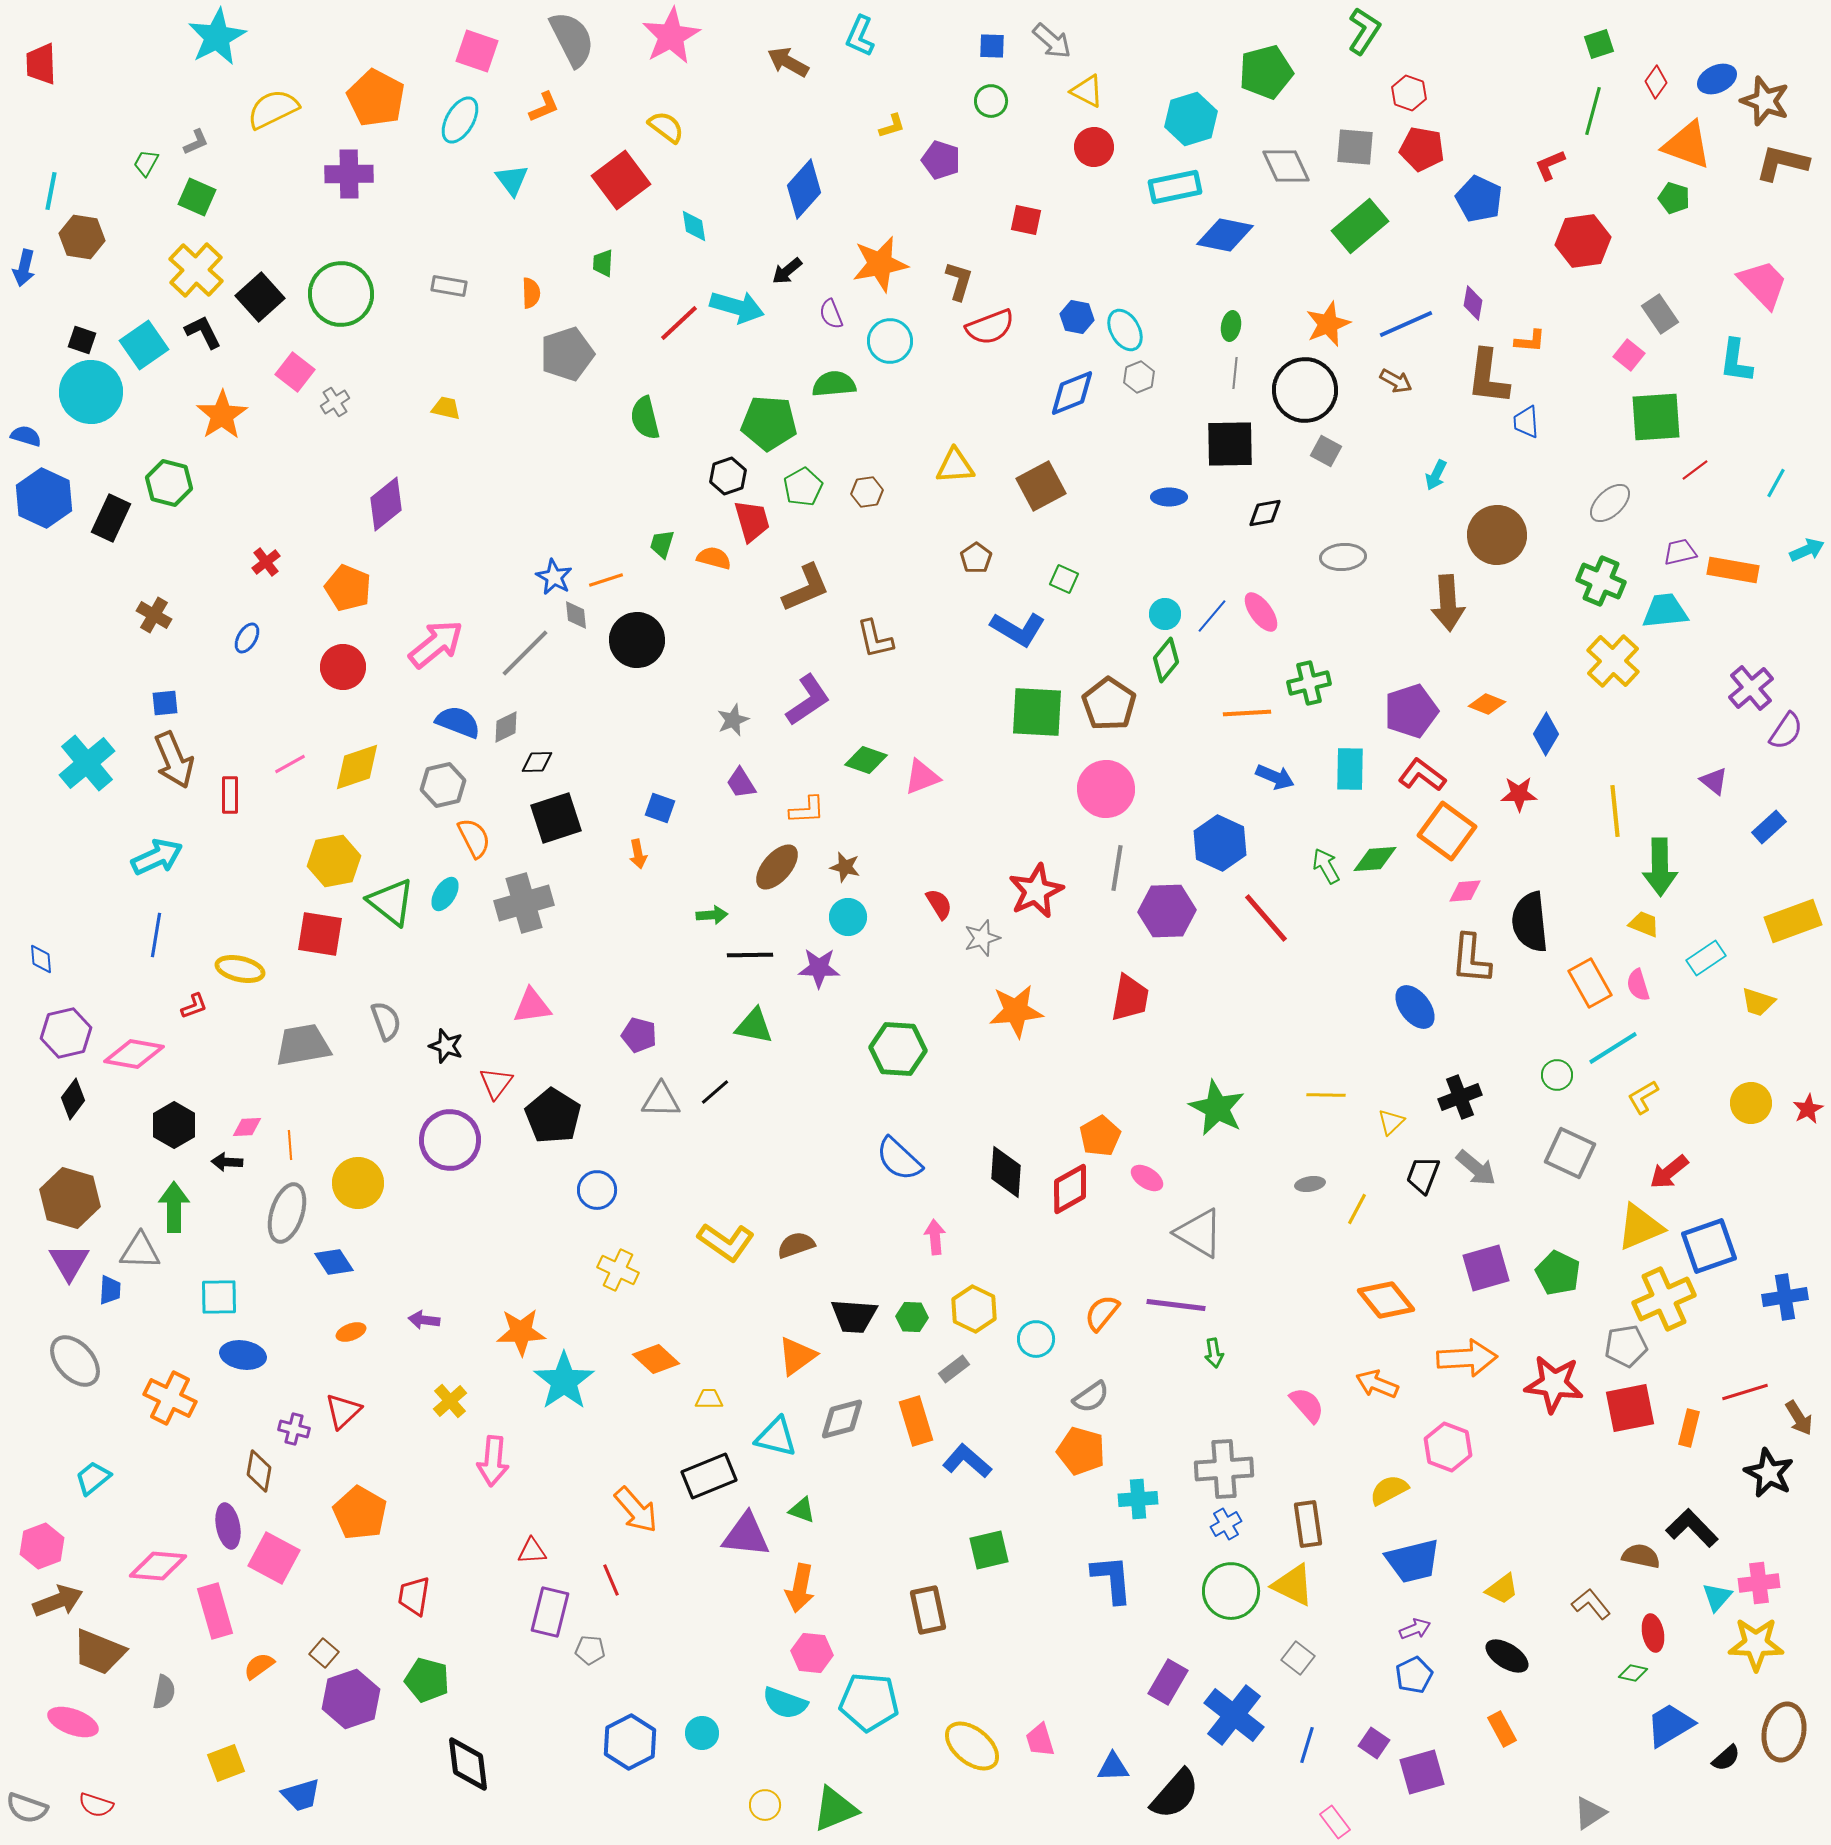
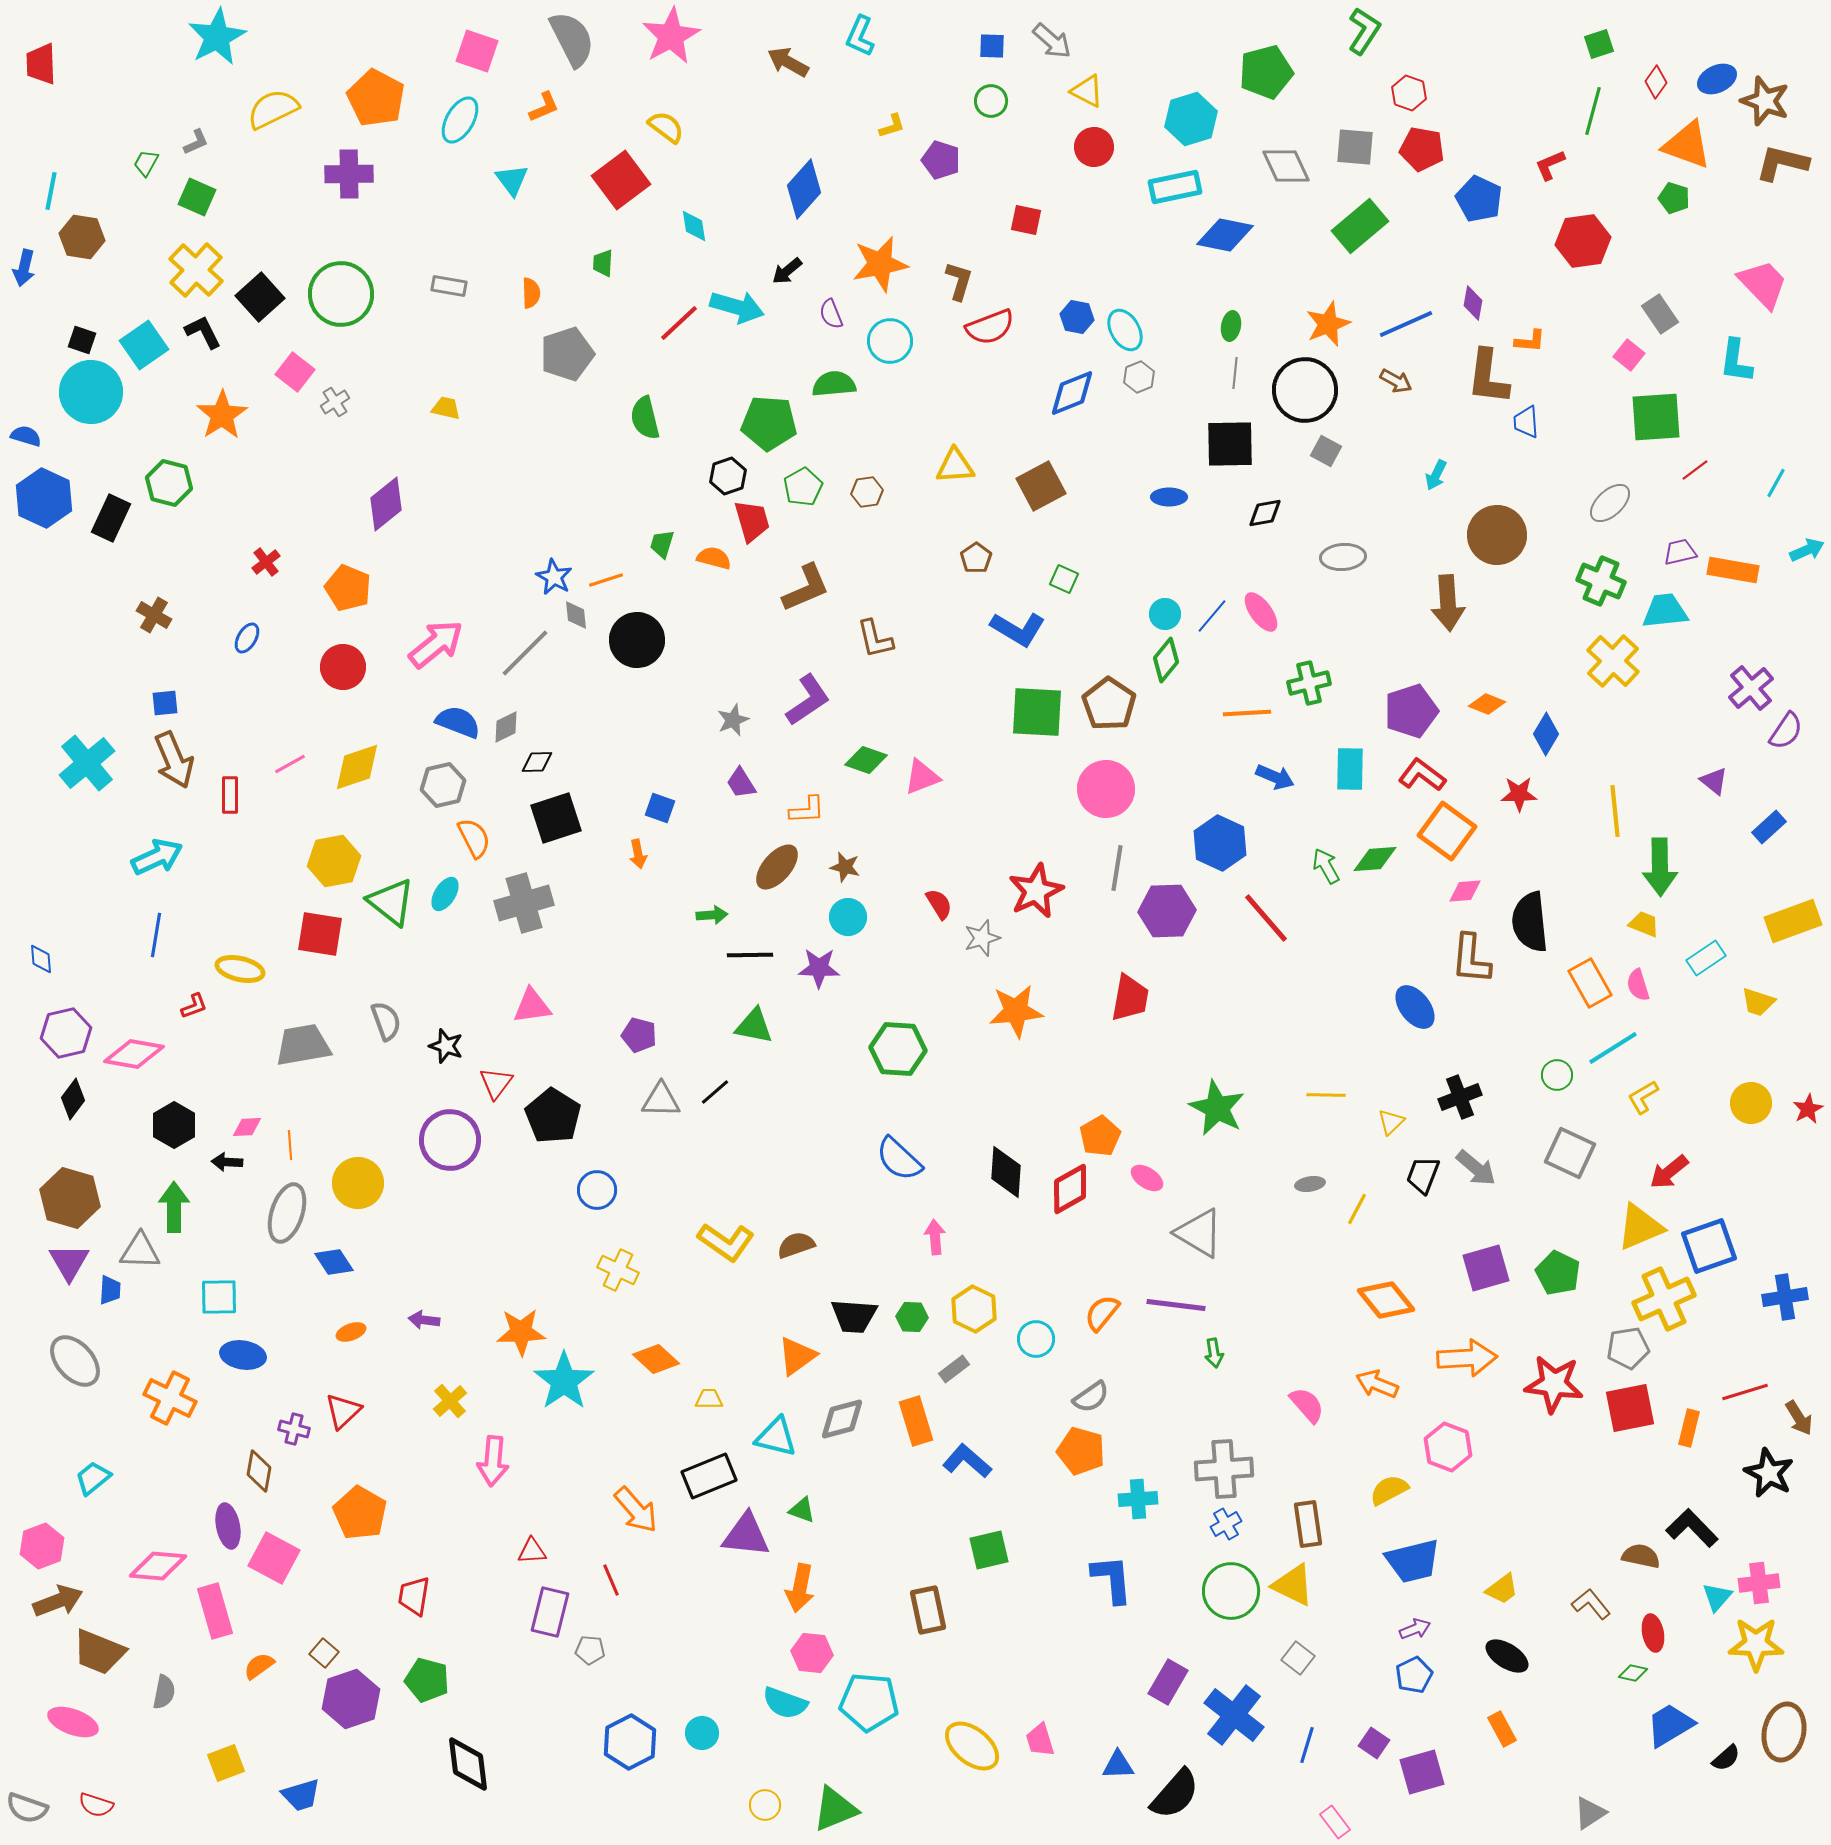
gray pentagon at (1626, 1346): moved 2 px right, 2 px down
blue triangle at (1113, 1767): moved 5 px right, 2 px up
